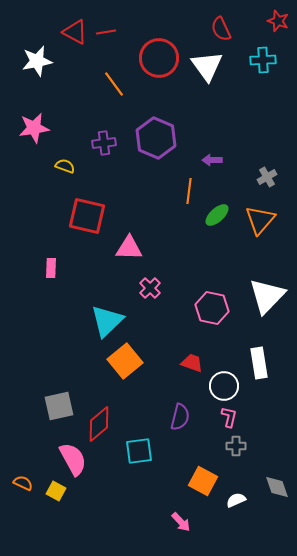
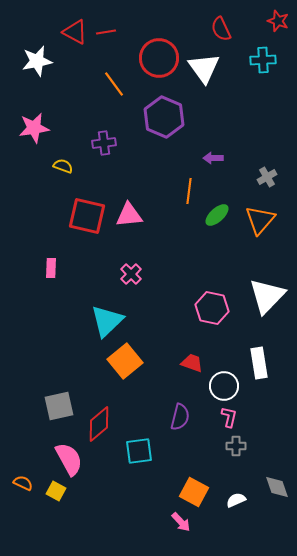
white triangle at (207, 66): moved 3 px left, 2 px down
purple hexagon at (156, 138): moved 8 px right, 21 px up
purple arrow at (212, 160): moved 1 px right, 2 px up
yellow semicircle at (65, 166): moved 2 px left
pink triangle at (129, 248): moved 33 px up; rotated 8 degrees counterclockwise
pink cross at (150, 288): moved 19 px left, 14 px up
pink semicircle at (73, 459): moved 4 px left
orange square at (203, 481): moved 9 px left, 11 px down
